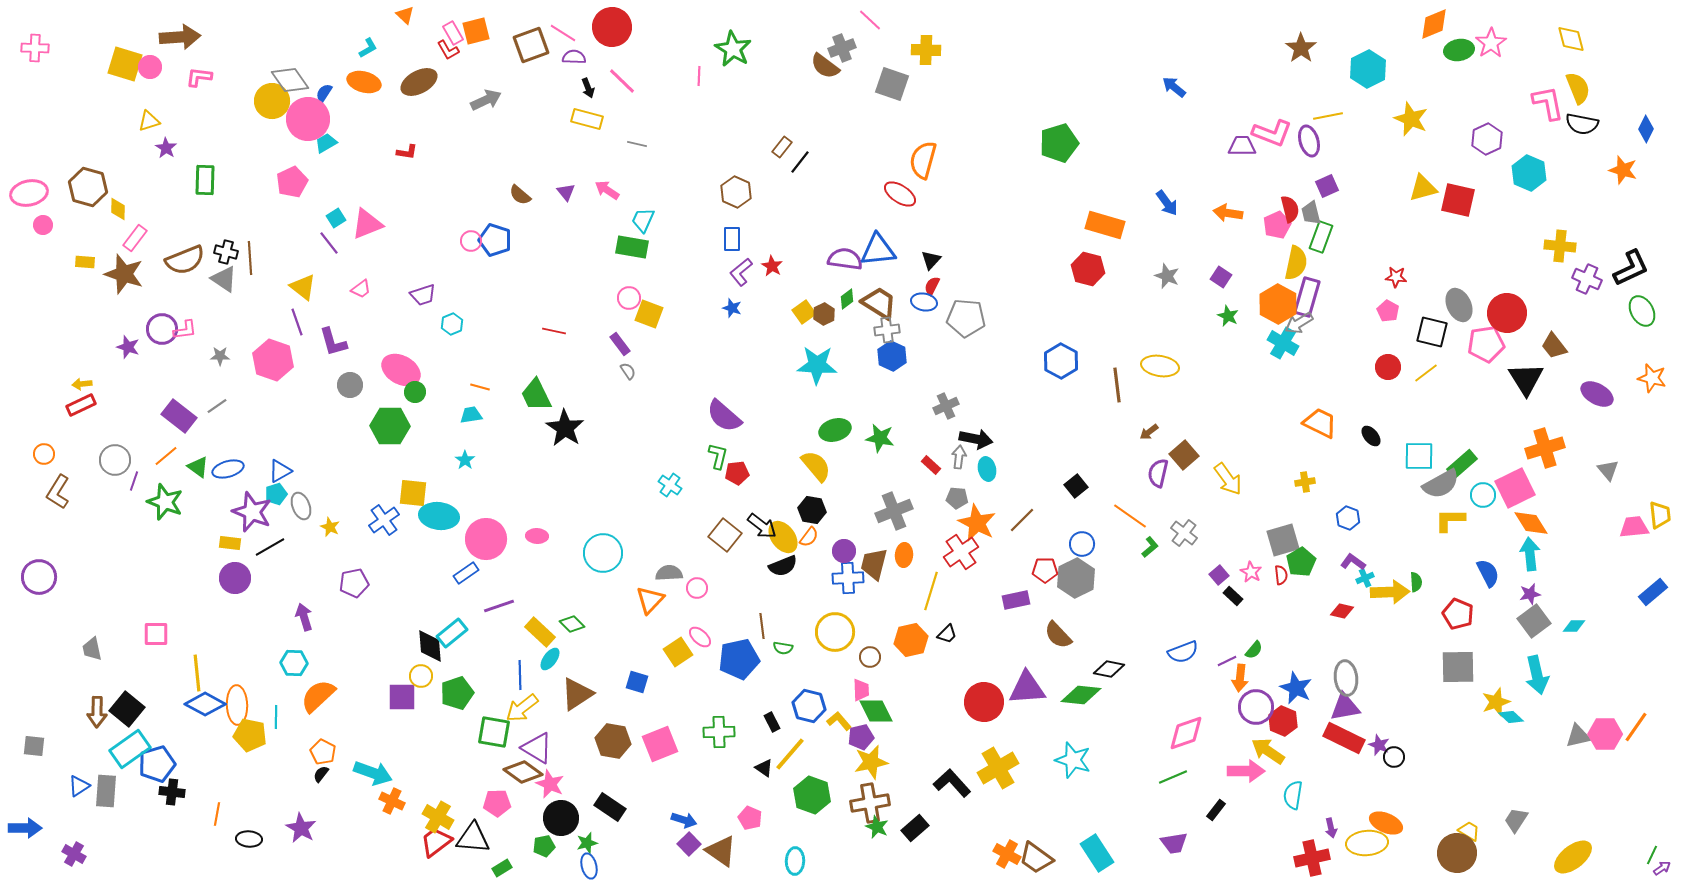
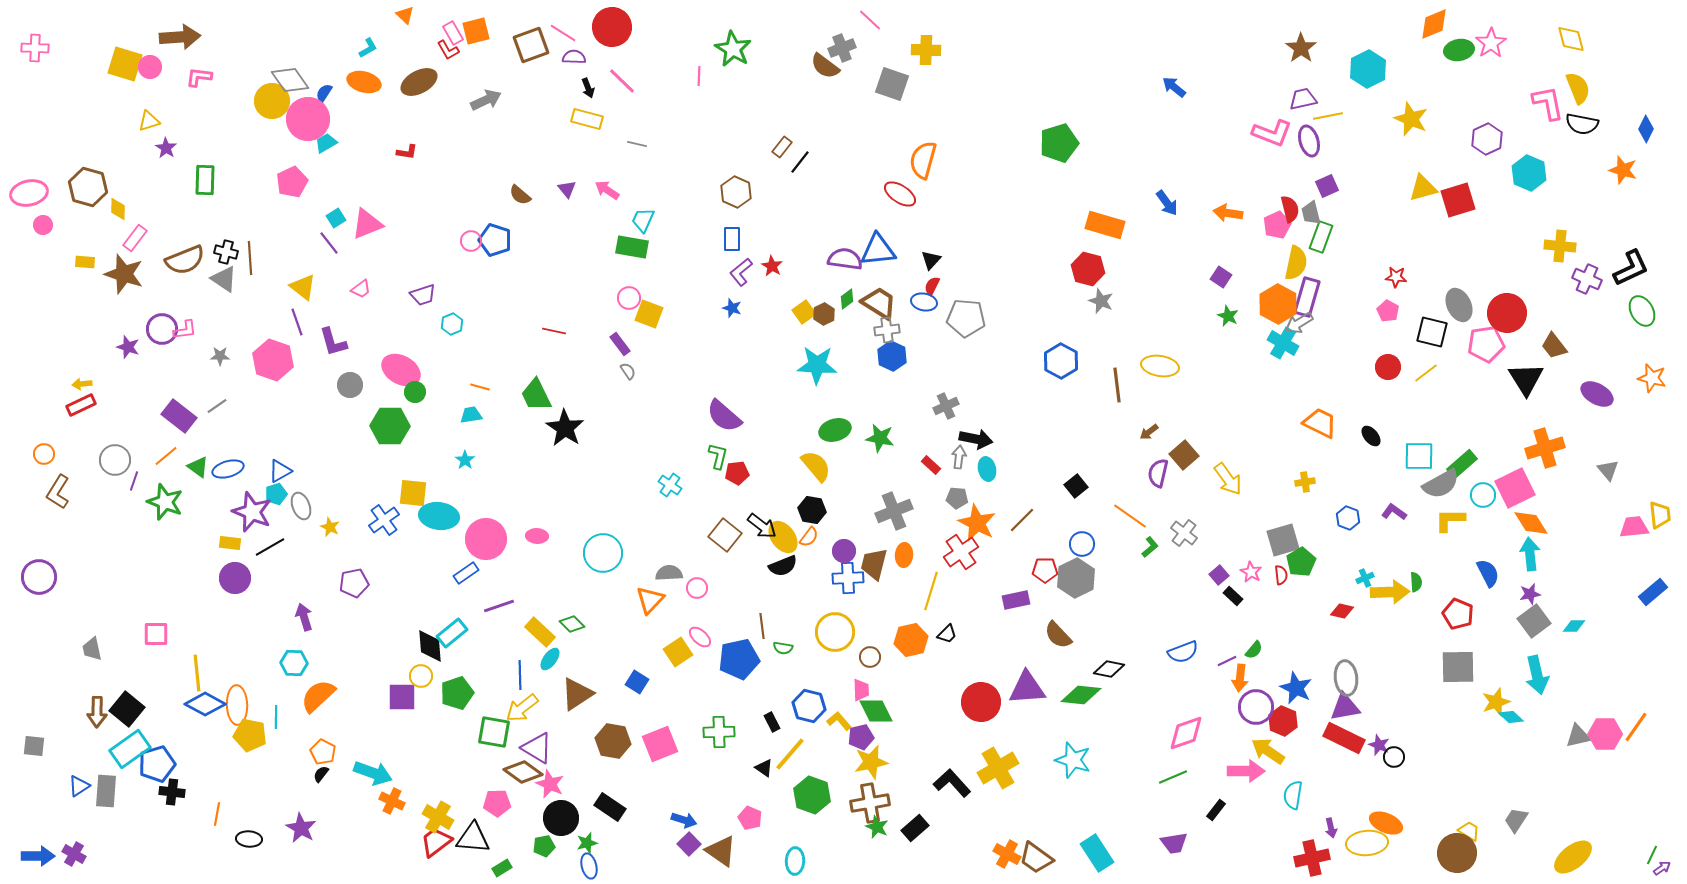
purple trapezoid at (1242, 146): moved 61 px right, 47 px up; rotated 12 degrees counterclockwise
purple triangle at (566, 192): moved 1 px right, 3 px up
red square at (1458, 200): rotated 30 degrees counterclockwise
gray star at (1167, 276): moved 66 px left, 25 px down
purple L-shape at (1353, 562): moved 41 px right, 50 px up
blue square at (637, 682): rotated 15 degrees clockwise
red circle at (984, 702): moved 3 px left
blue arrow at (25, 828): moved 13 px right, 28 px down
